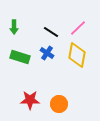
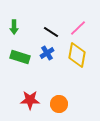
blue cross: rotated 24 degrees clockwise
